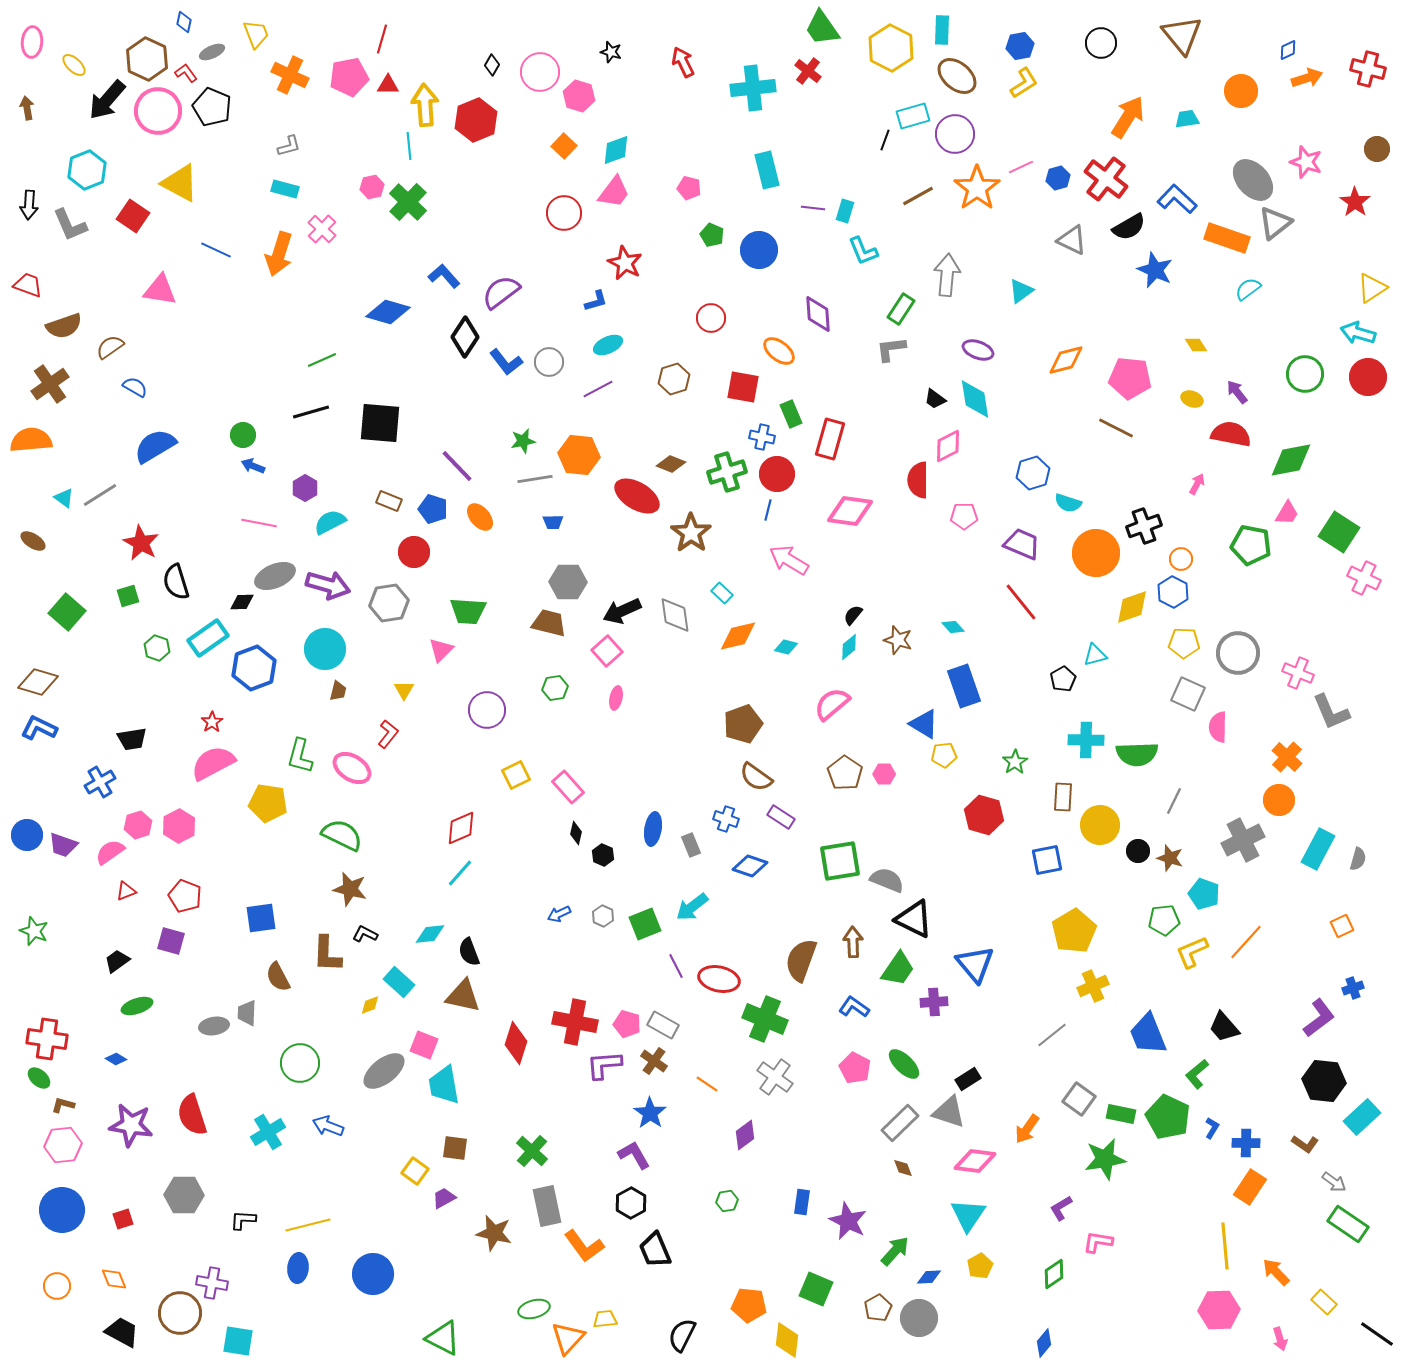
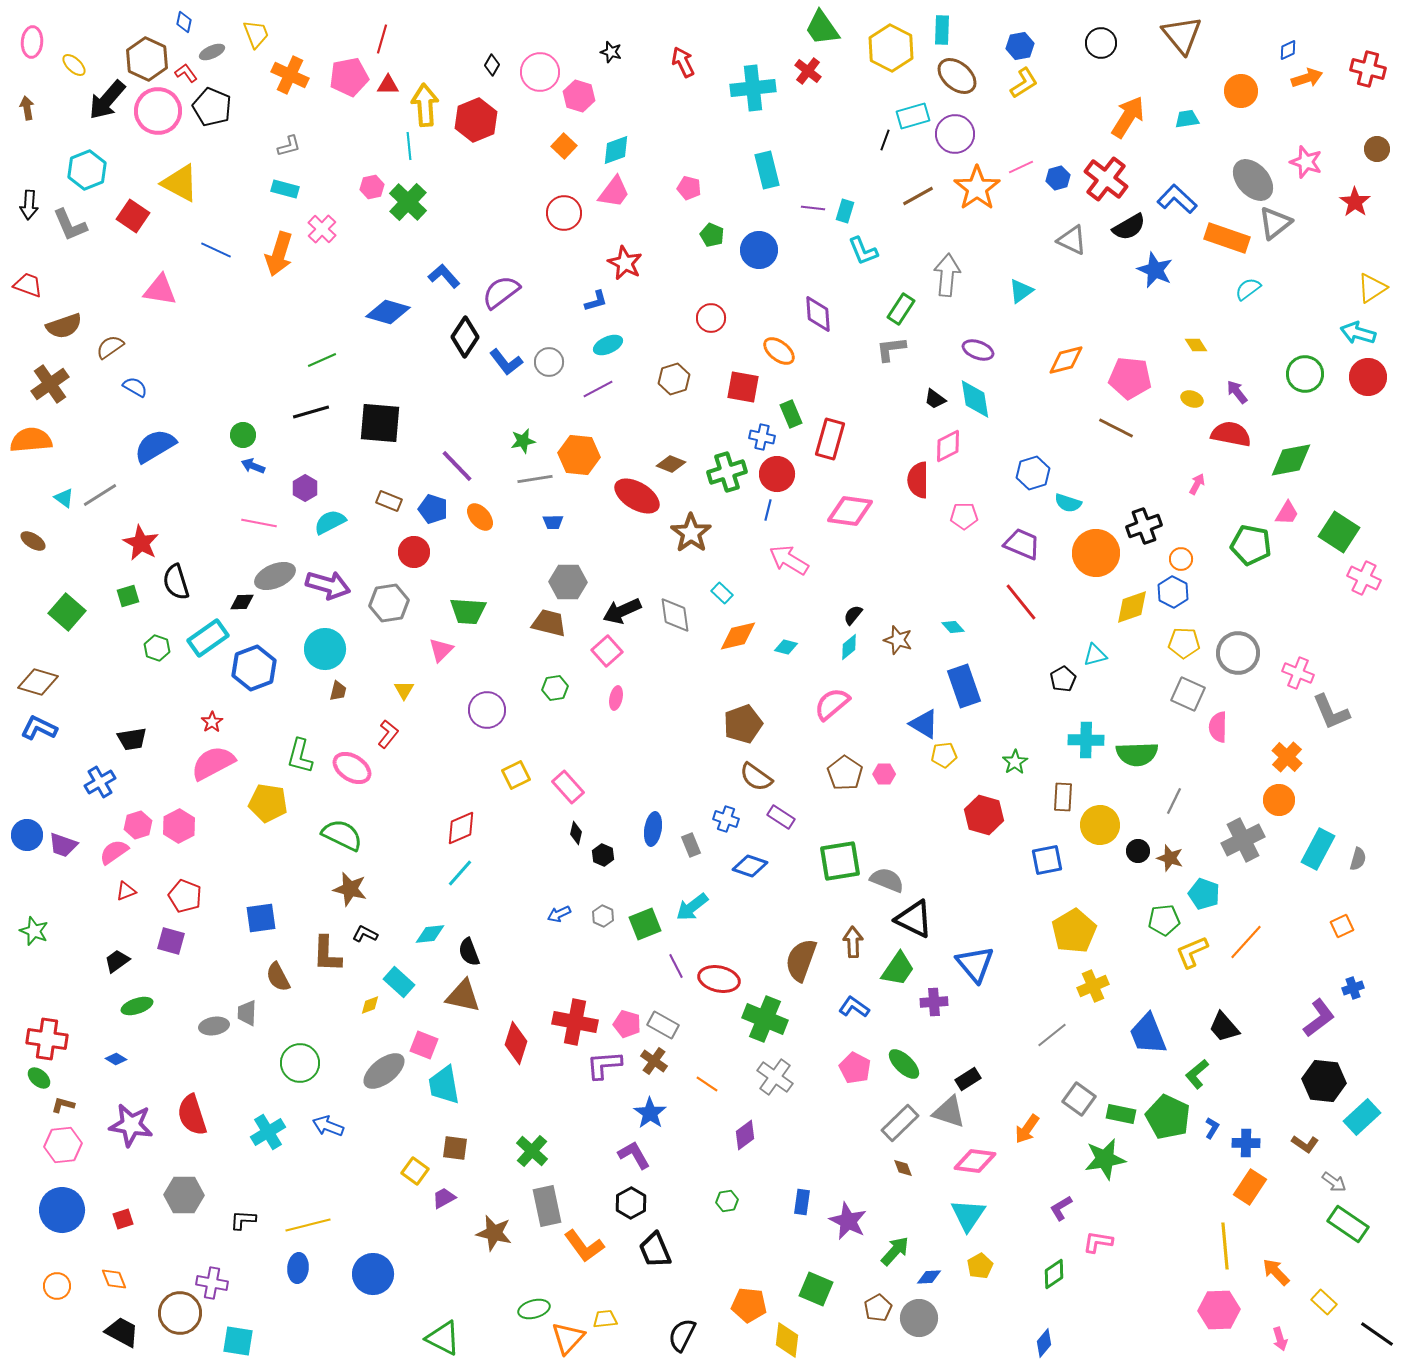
pink semicircle at (110, 852): moved 4 px right
